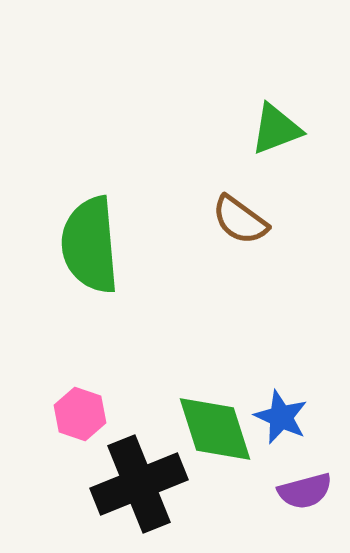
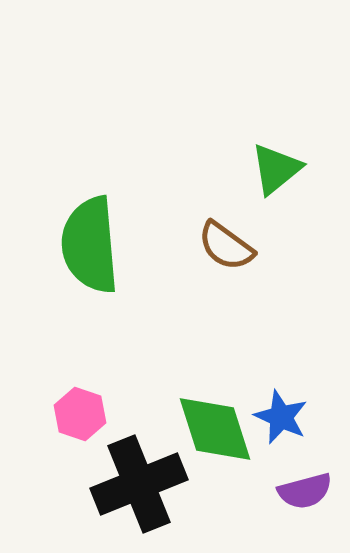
green triangle: moved 40 px down; rotated 18 degrees counterclockwise
brown semicircle: moved 14 px left, 26 px down
